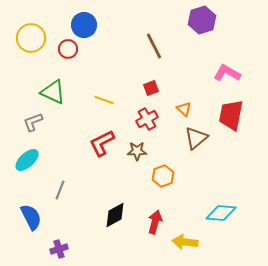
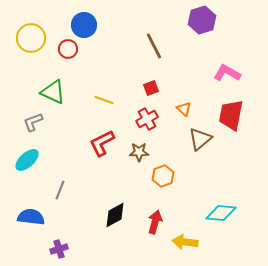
brown triangle: moved 4 px right, 1 px down
brown star: moved 2 px right, 1 px down
blue semicircle: rotated 56 degrees counterclockwise
